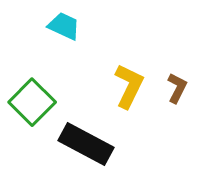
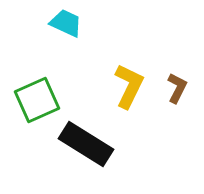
cyan trapezoid: moved 2 px right, 3 px up
green square: moved 5 px right, 2 px up; rotated 21 degrees clockwise
black rectangle: rotated 4 degrees clockwise
